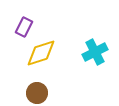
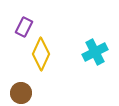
yellow diamond: moved 1 px down; rotated 48 degrees counterclockwise
brown circle: moved 16 px left
